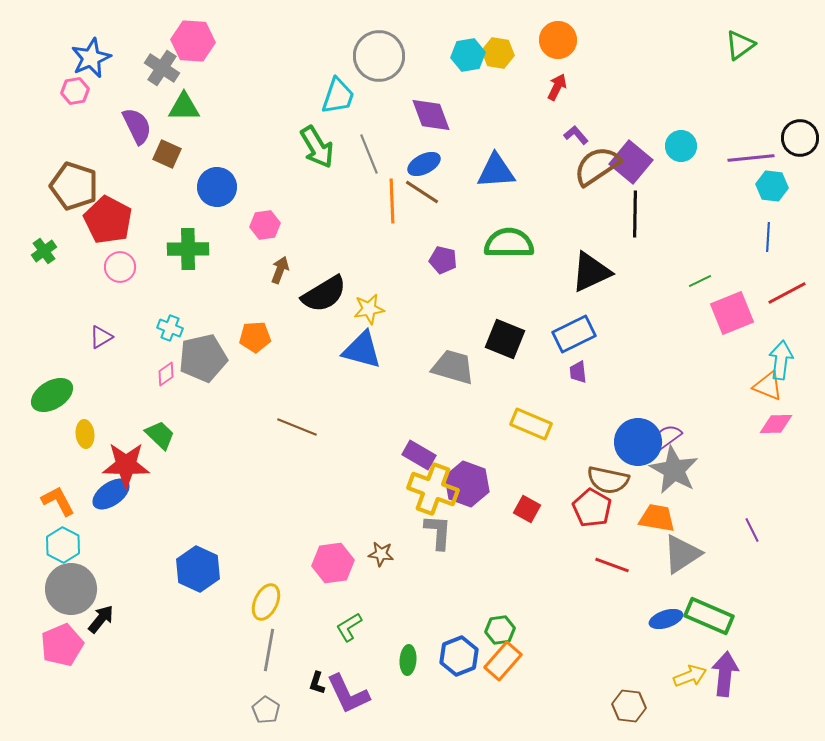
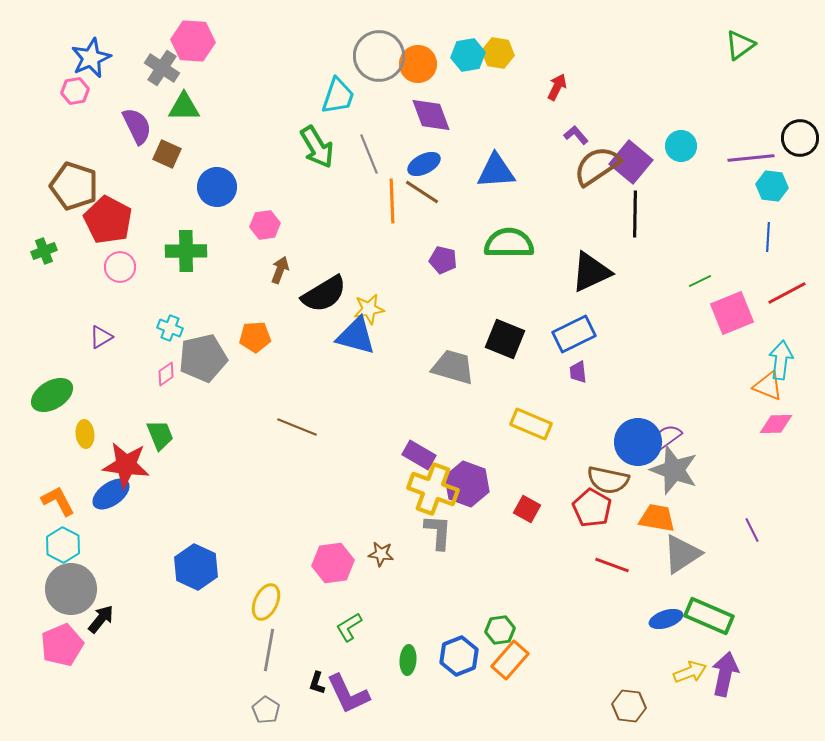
orange circle at (558, 40): moved 140 px left, 24 px down
green cross at (188, 249): moved 2 px left, 2 px down
green cross at (44, 251): rotated 15 degrees clockwise
blue triangle at (362, 350): moved 6 px left, 14 px up
green trapezoid at (160, 435): rotated 24 degrees clockwise
red star at (126, 465): rotated 6 degrees clockwise
gray star at (674, 470): rotated 9 degrees counterclockwise
blue hexagon at (198, 569): moved 2 px left, 2 px up
orange rectangle at (503, 661): moved 7 px right, 1 px up
purple arrow at (725, 674): rotated 6 degrees clockwise
yellow arrow at (690, 676): moved 4 px up
